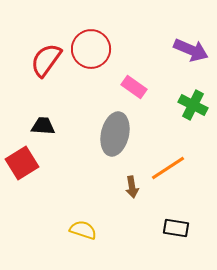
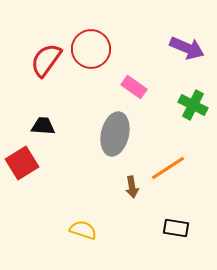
purple arrow: moved 4 px left, 2 px up
